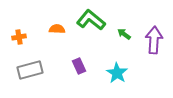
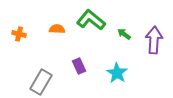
orange cross: moved 3 px up; rotated 24 degrees clockwise
gray rectangle: moved 11 px right, 12 px down; rotated 45 degrees counterclockwise
